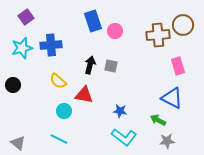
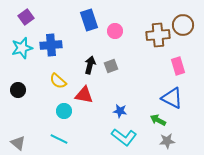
blue rectangle: moved 4 px left, 1 px up
gray square: rotated 32 degrees counterclockwise
black circle: moved 5 px right, 5 px down
